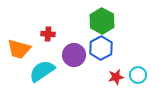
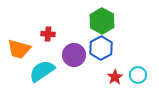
red star: moved 1 px left; rotated 21 degrees counterclockwise
